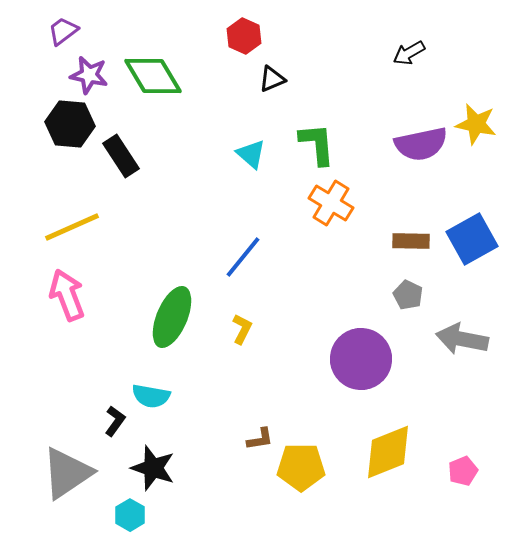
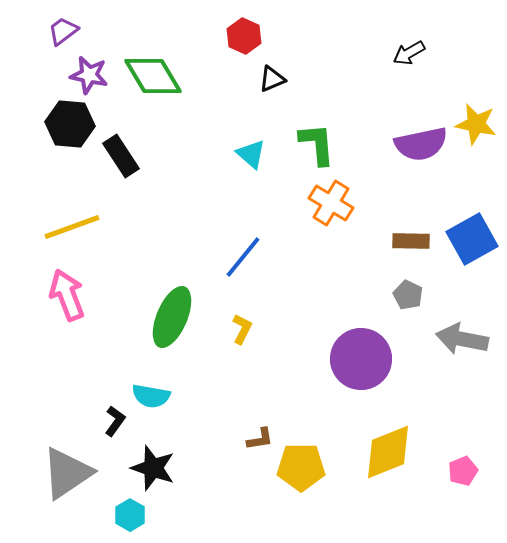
yellow line: rotated 4 degrees clockwise
